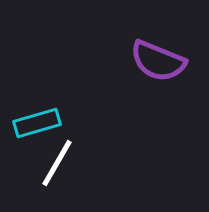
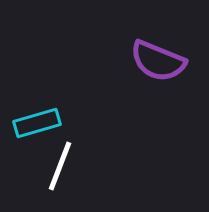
white line: moved 3 px right, 3 px down; rotated 9 degrees counterclockwise
